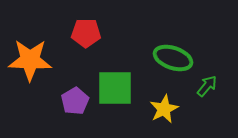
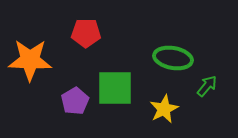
green ellipse: rotated 9 degrees counterclockwise
